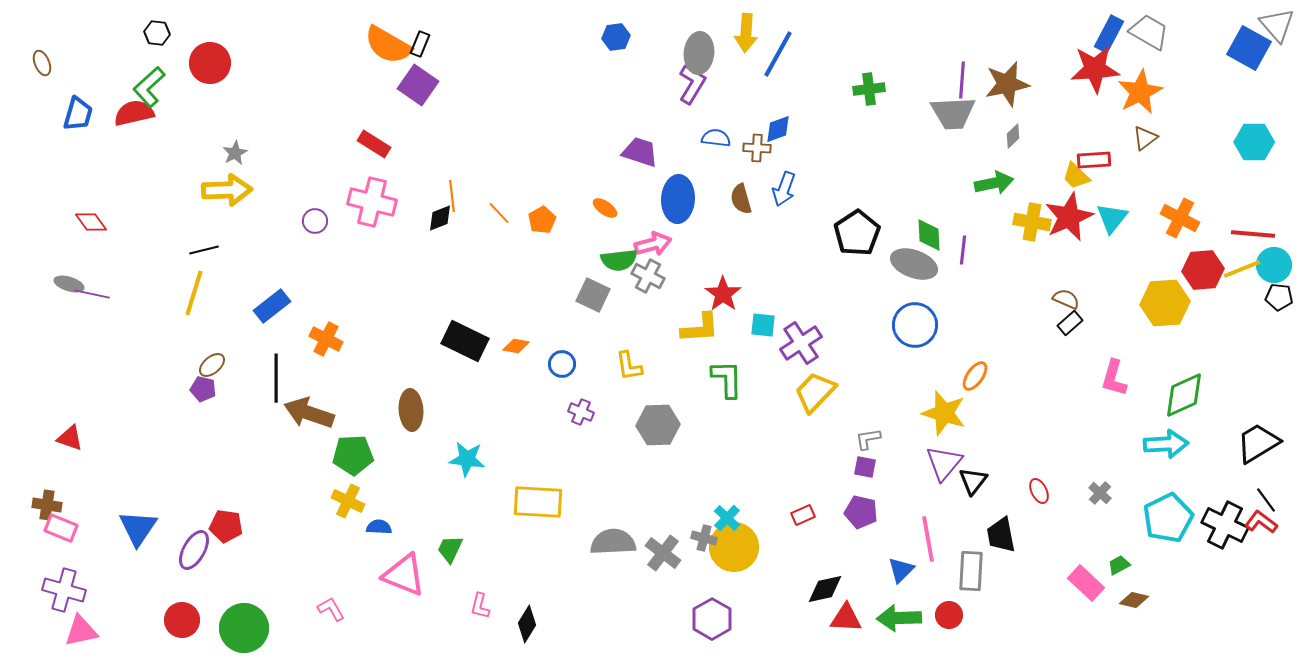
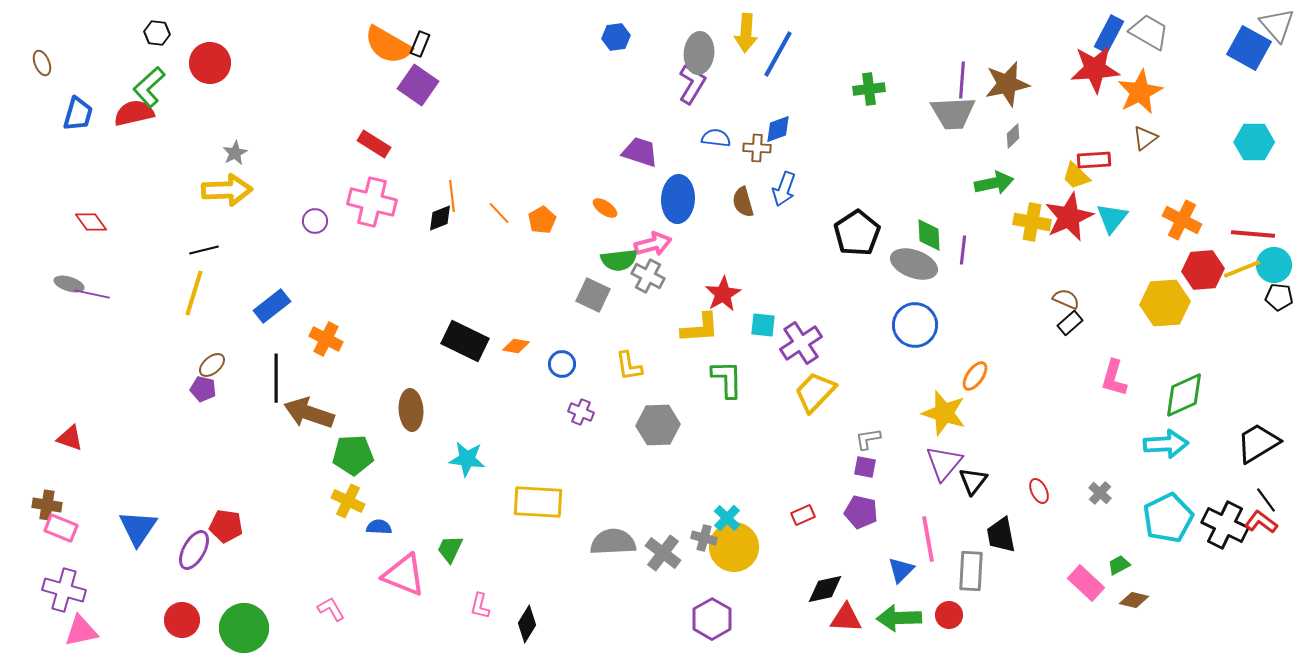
brown semicircle at (741, 199): moved 2 px right, 3 px down
orange cross at (1180, 218): moved 2 px right, 2 px down
red star at (723, 294): rotated 6 degrees clockwise
